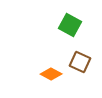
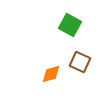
orange diamond: rotated 45 degrees counterclockwise
